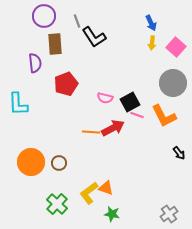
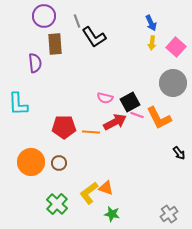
red pentagon: moved 2 px left, 43 px down; rotated 20 degrees clockwise
orange L-shape: moved 5 px left, 2 px down
red arrow: moved 2 px right, 6 px up
